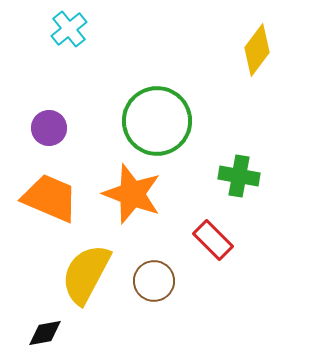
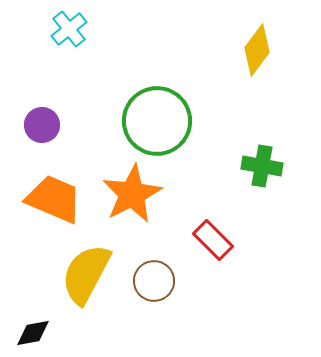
purple circle: moved 7 px left, 3 px up
green cross: moved 23 px right, 10 px up
orange star: rotated 24 degrees clockwise
orange trapezoid: moved 4 px right, 1 px down
black diamond: moved 12 px left
